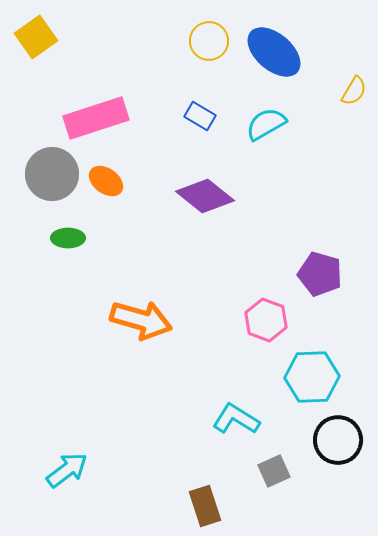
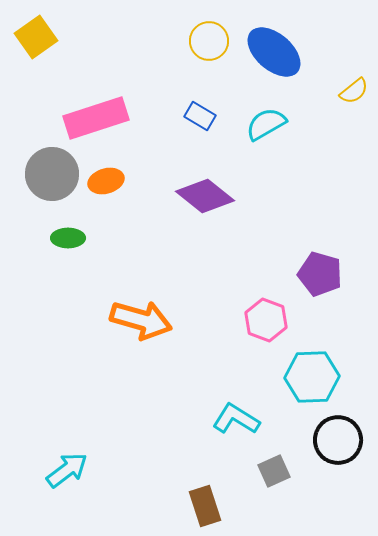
yellow semicircle: rotated 20 degrees clockwise
orange ellipse: rotated 52 degrees counterclockwise
